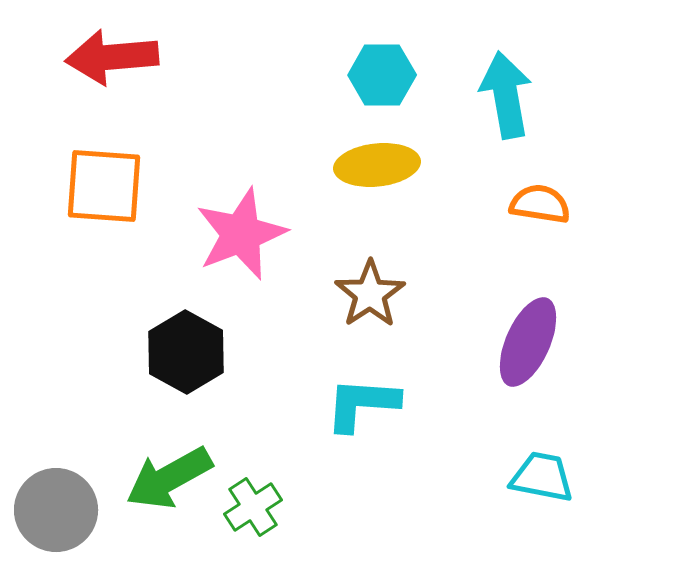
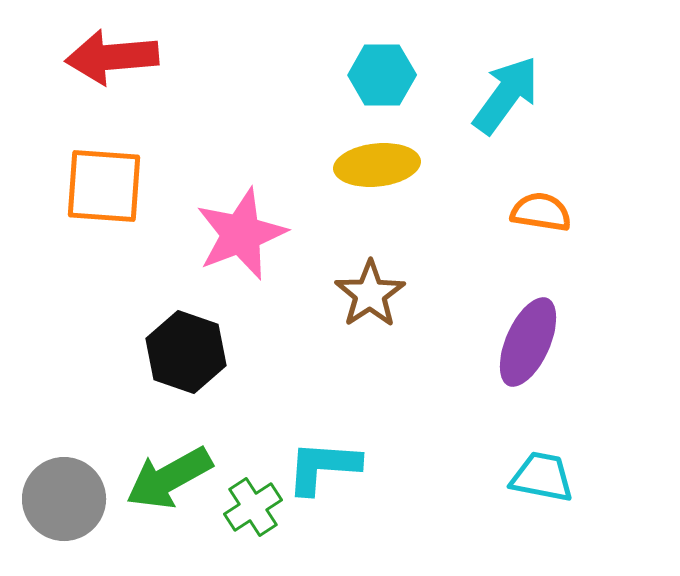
cyan arrow: rotated 46 degrees clockwise
orange semicircle: moved 1 px right, 8 px down
black hexagon: rotated 10 degrees counterclockwise
cyan L-shape: moved 39 px left, 63 px down
gray circle: moved 8 px right, 11 px up
